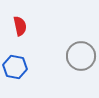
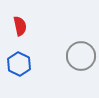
blue hexagon: moved 4 px right, 3 px up; rotated 15 degrees clockwise
